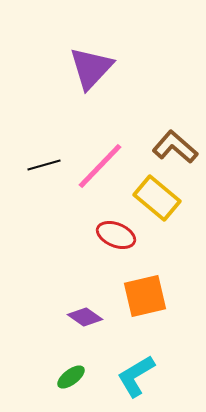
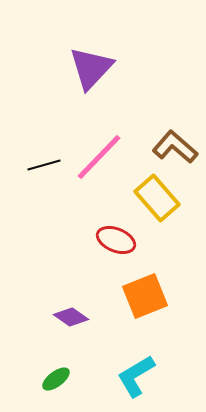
pink line: moved 1 px left, 9 px up
yellow rectangle: rotated 9 degrees clockwise
red ellipse: moved 5 px down
orange square: rotated 9 degrees counterclockwise
purple diamond: moved 14 px left
green ellipse: moved 15 px left, 2 px down
